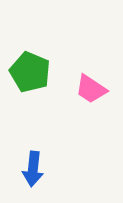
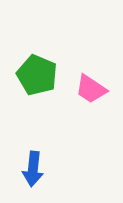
green pentagon: moved 7 px right, 3 px down
